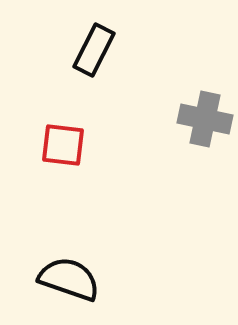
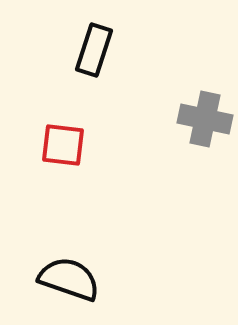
black rectangle: rotated 9 degrees counterclockwise
